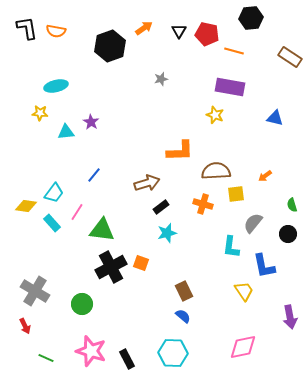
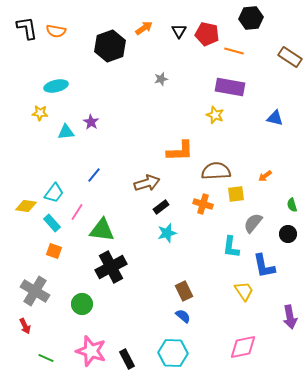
orange square at (141, 263): moved 87 px left, 12 px up
